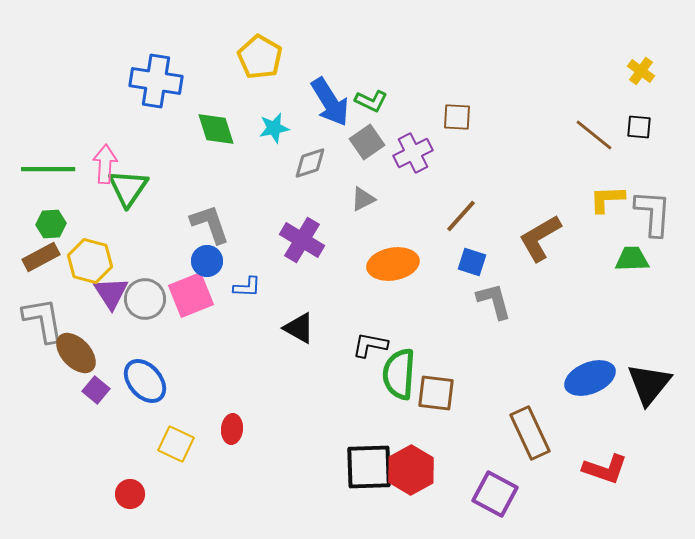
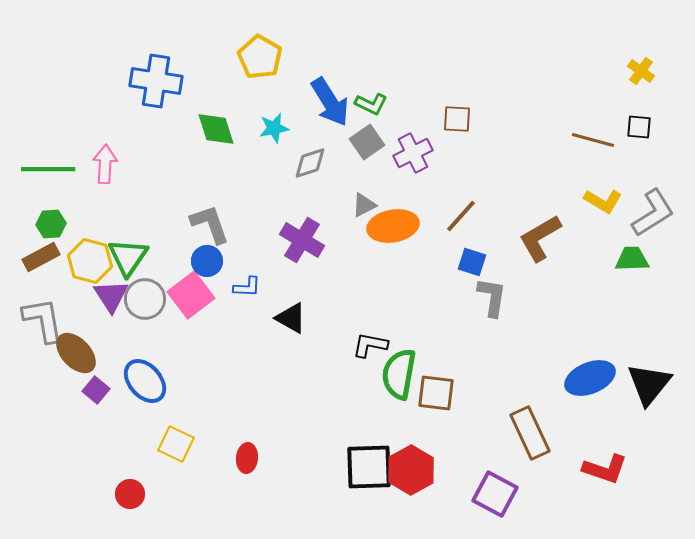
green L-shape at (371, 101): moved 3 px down
brown square at (457, 117): moved 2 px down
brown line at (594, 135): moved 1 px left, 5 px down; rotated 24 degrees counterclockwise
green triangle at (128, 188): moved 69 px down
gray triangle at (363, 199): moved 1 px right, 6 px down
yellow L-shape at (607, 199): moved 4 px left, 2 px down; rotated 147 degrees counterclockwise
gray L-shape at (653, 213): rotated 54 degrees clockwise
orange ellipse at (393, 264): moved 38 px up
purple triangle at (111, 293): moved 3 px down
pink square at (191, 295): rotated 15 degrees counterclockwise
gray L-shape at (494, 301): moved 2 px left, 4 px up; rotated 24 degrees clockwise
black triangle at (299, 328): moved 8 px left, 10 px up
green semicircle at (399, 374): rotated 6 degrees clockwise
red ellipse at (232, 429): moved 15 px right, 29 px down
